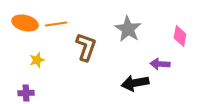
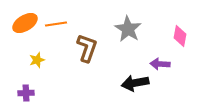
orange ellipse: rotated 45 degrees counterclockwise
brown L-shape: moved 1 px right, 1 px down
